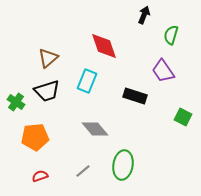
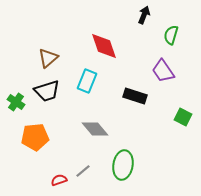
red semicircle: moved 19 px right, 4 px down
